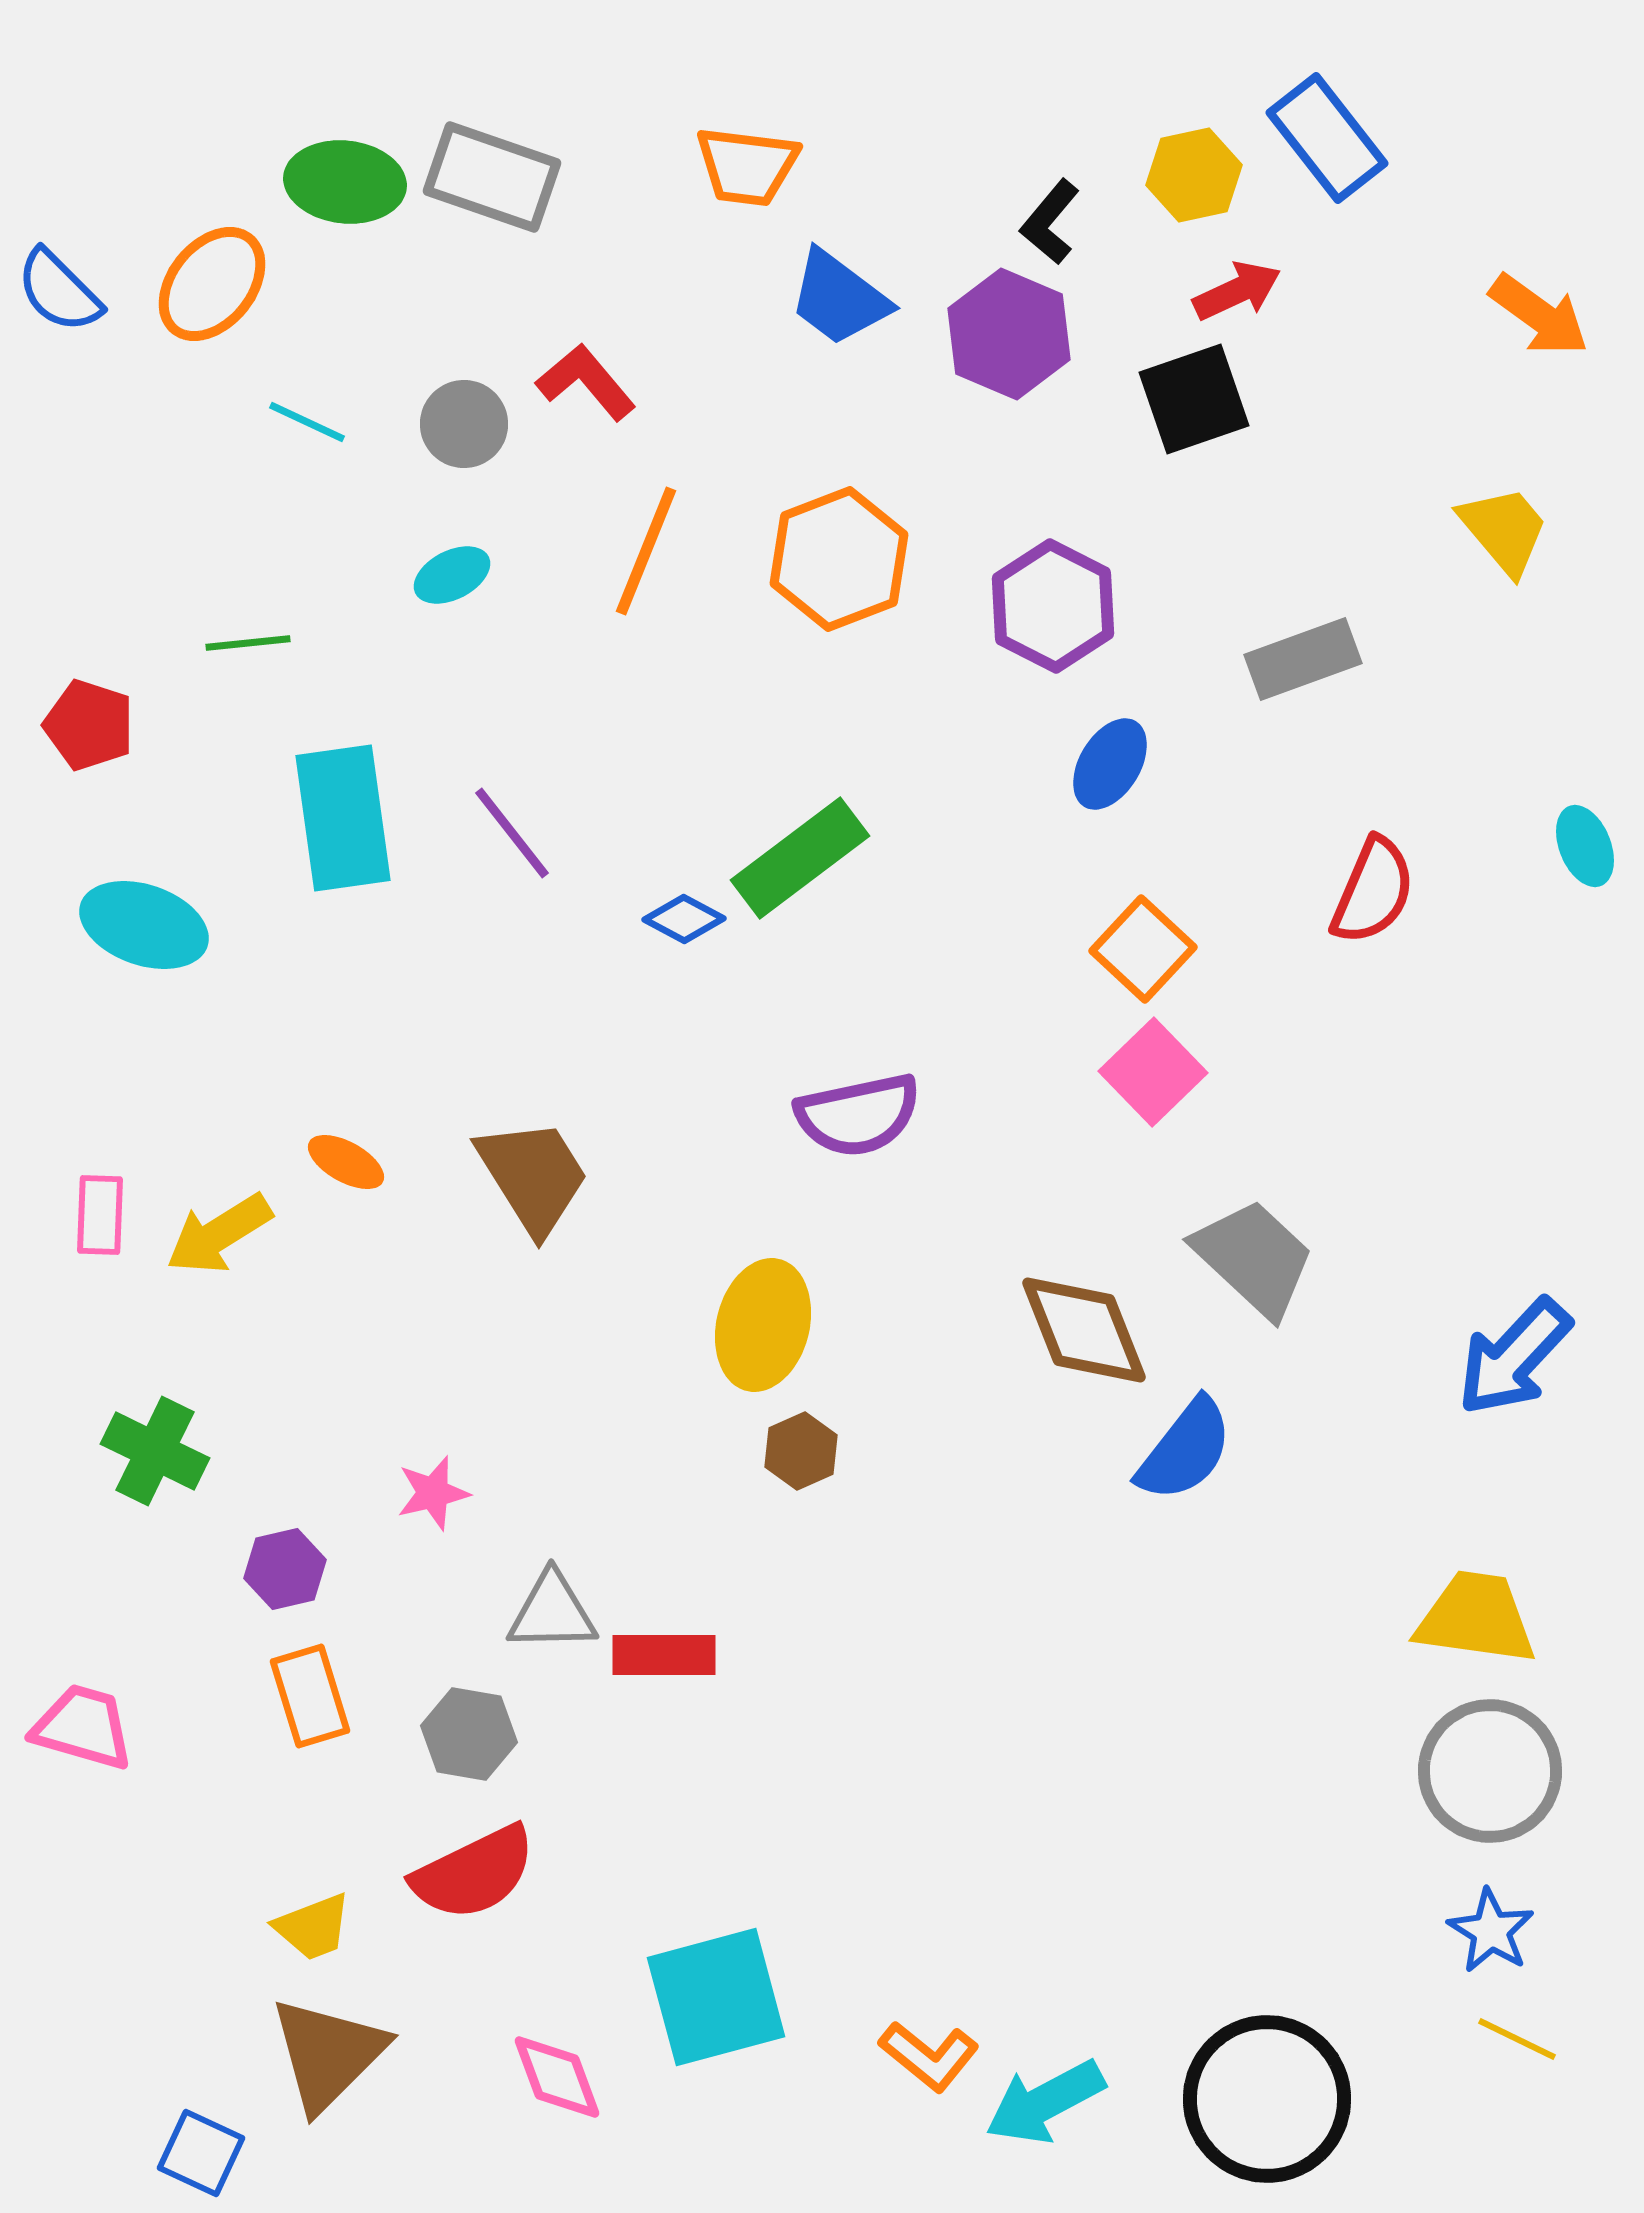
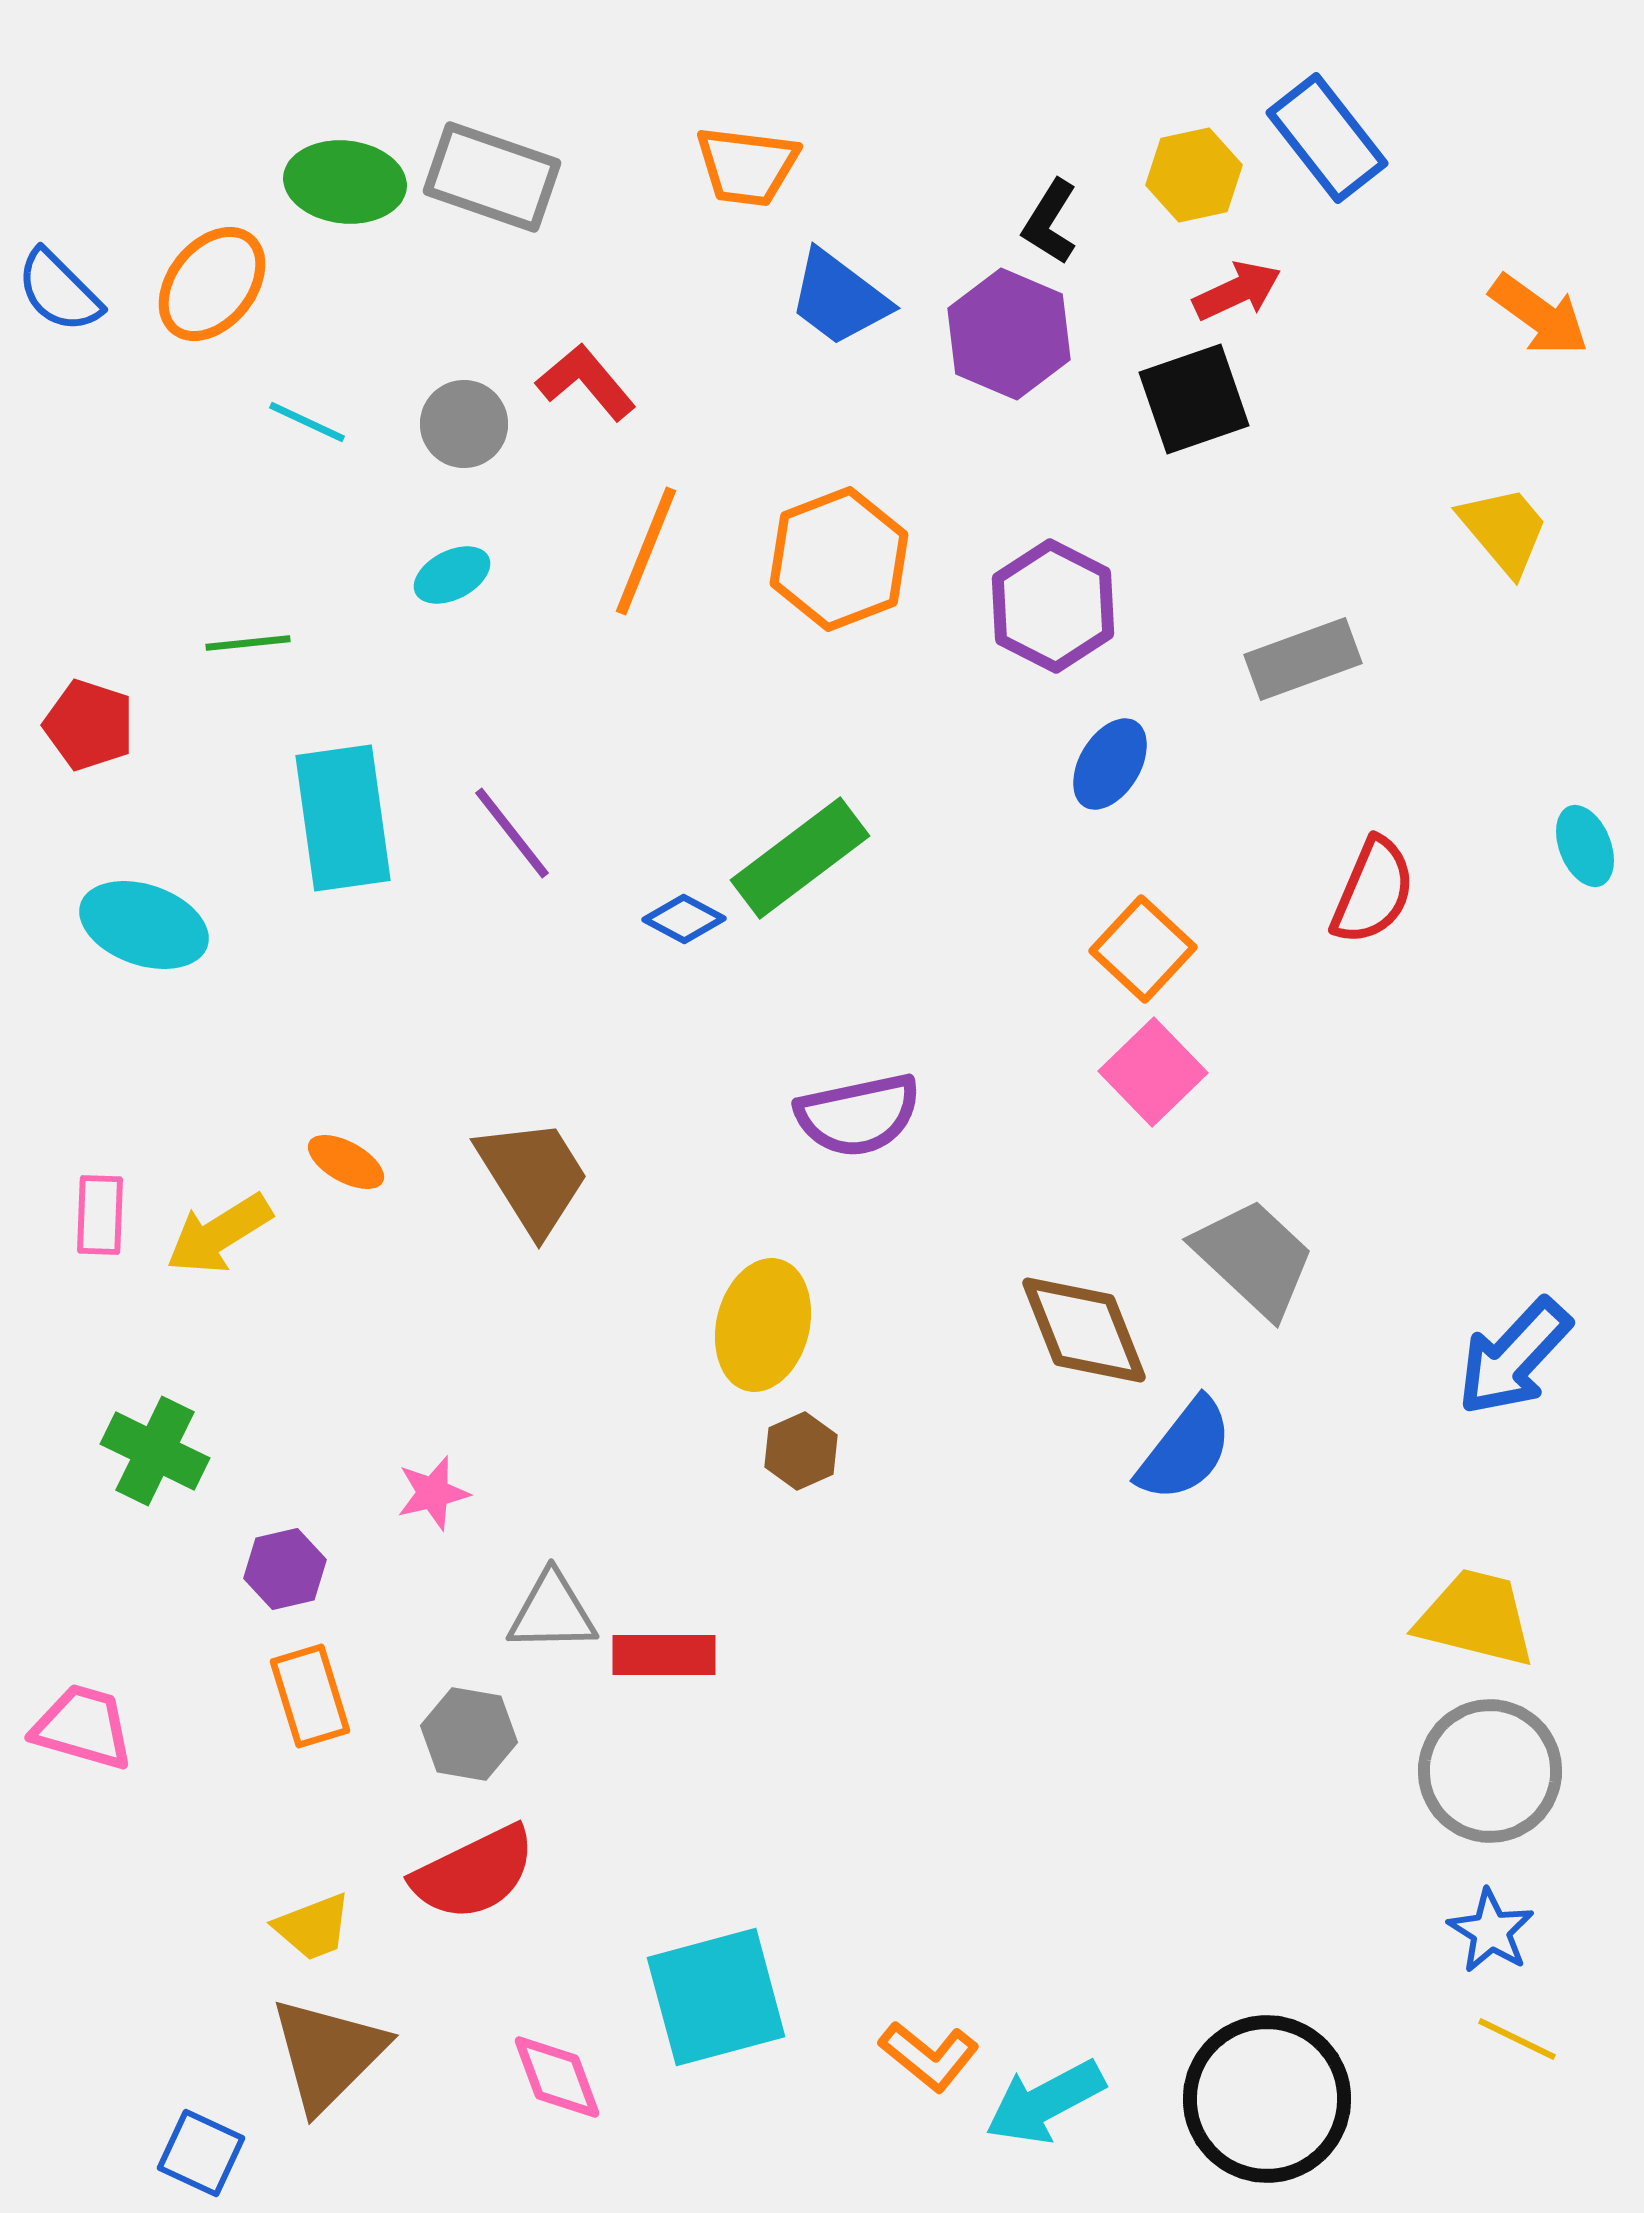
black L-shape at (1050, 222): rotated 8 degrees counterclockwise
yellow trapezoid at (1476, 1618): rotated 6 degrees clockwise
